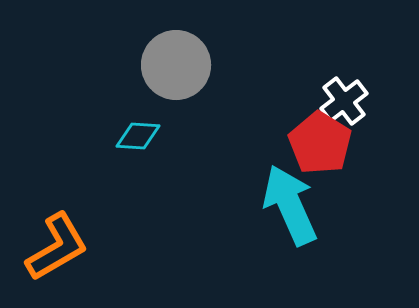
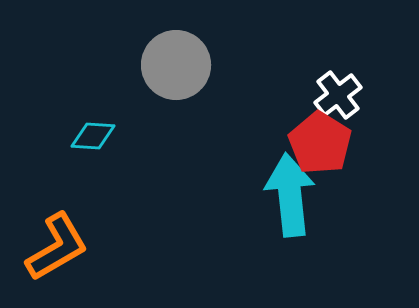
white cross: moved 6 px left, 6 px up
cyan diamond: moved 45 px left
cyan arrow: moved 10 px up; rotated 18 degrees clockwise
